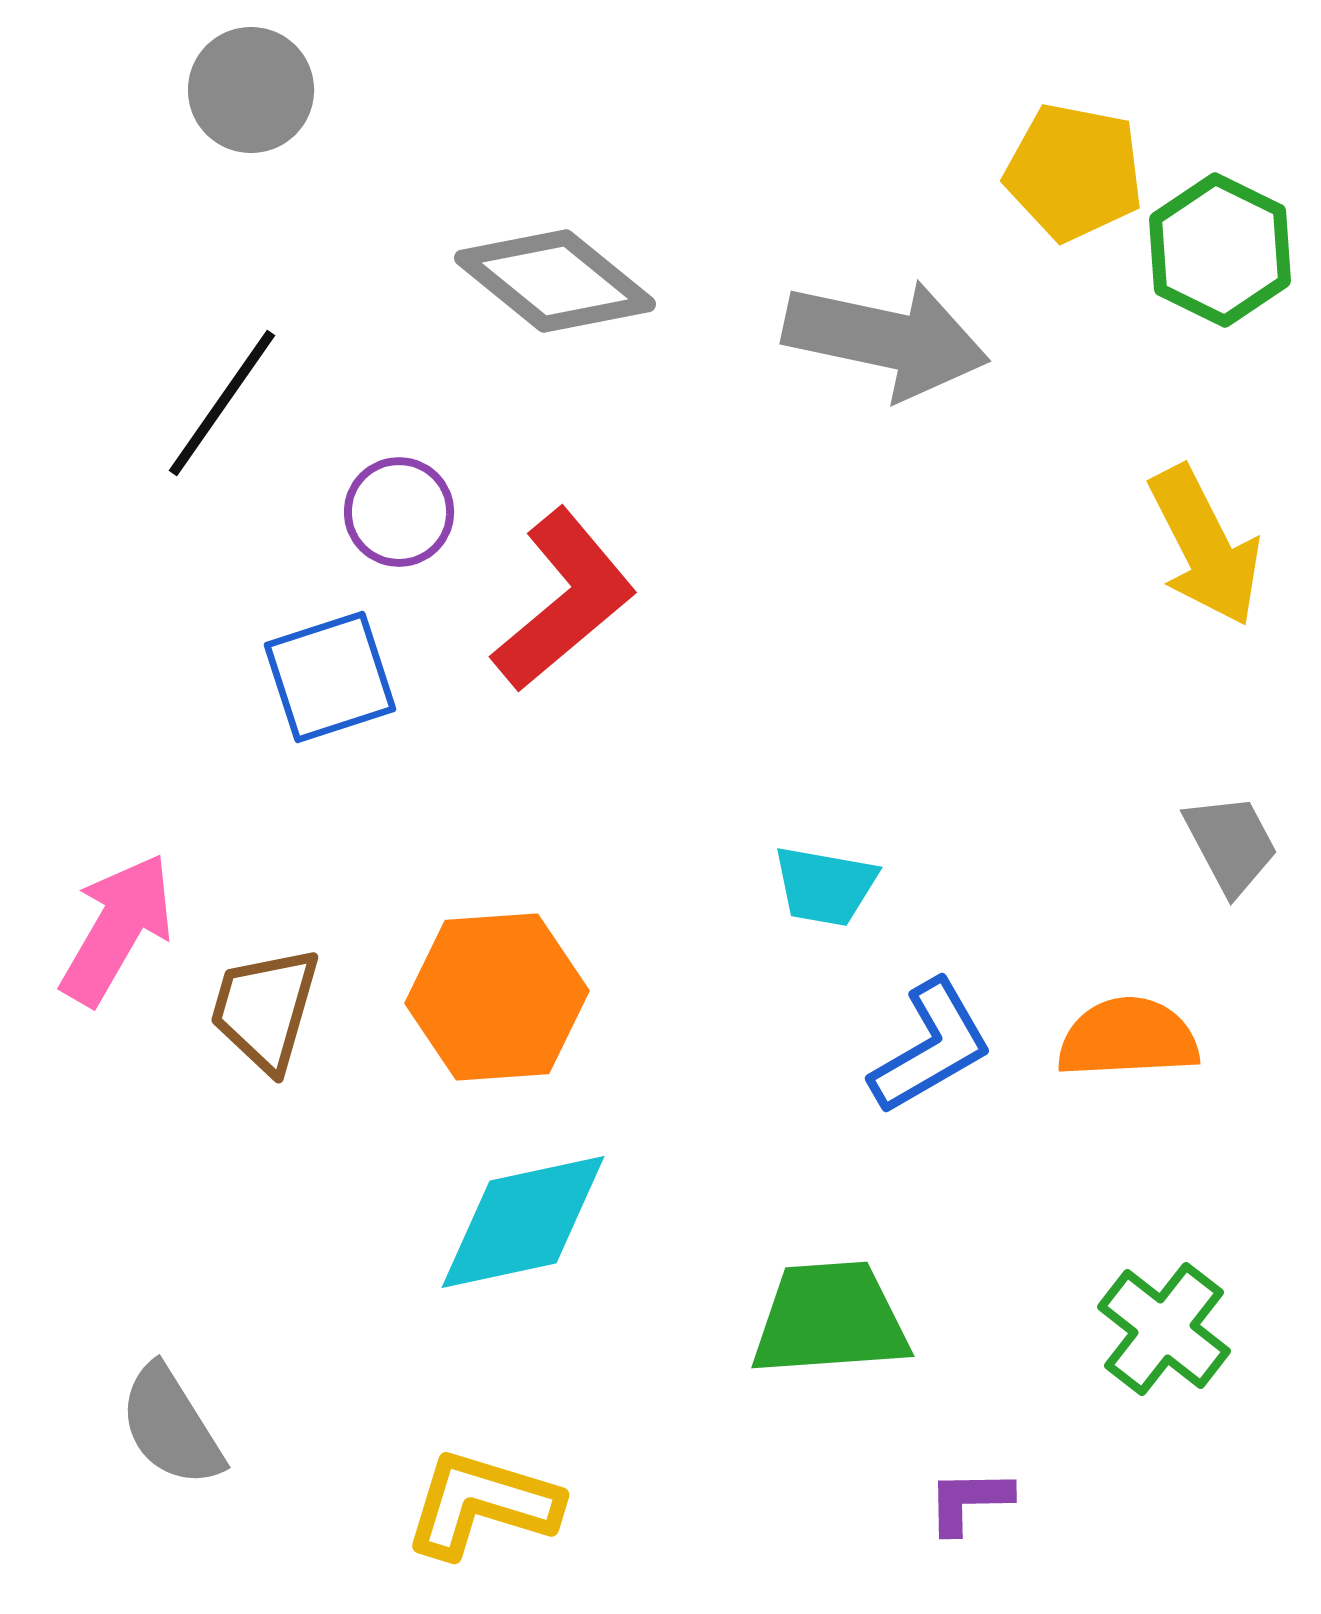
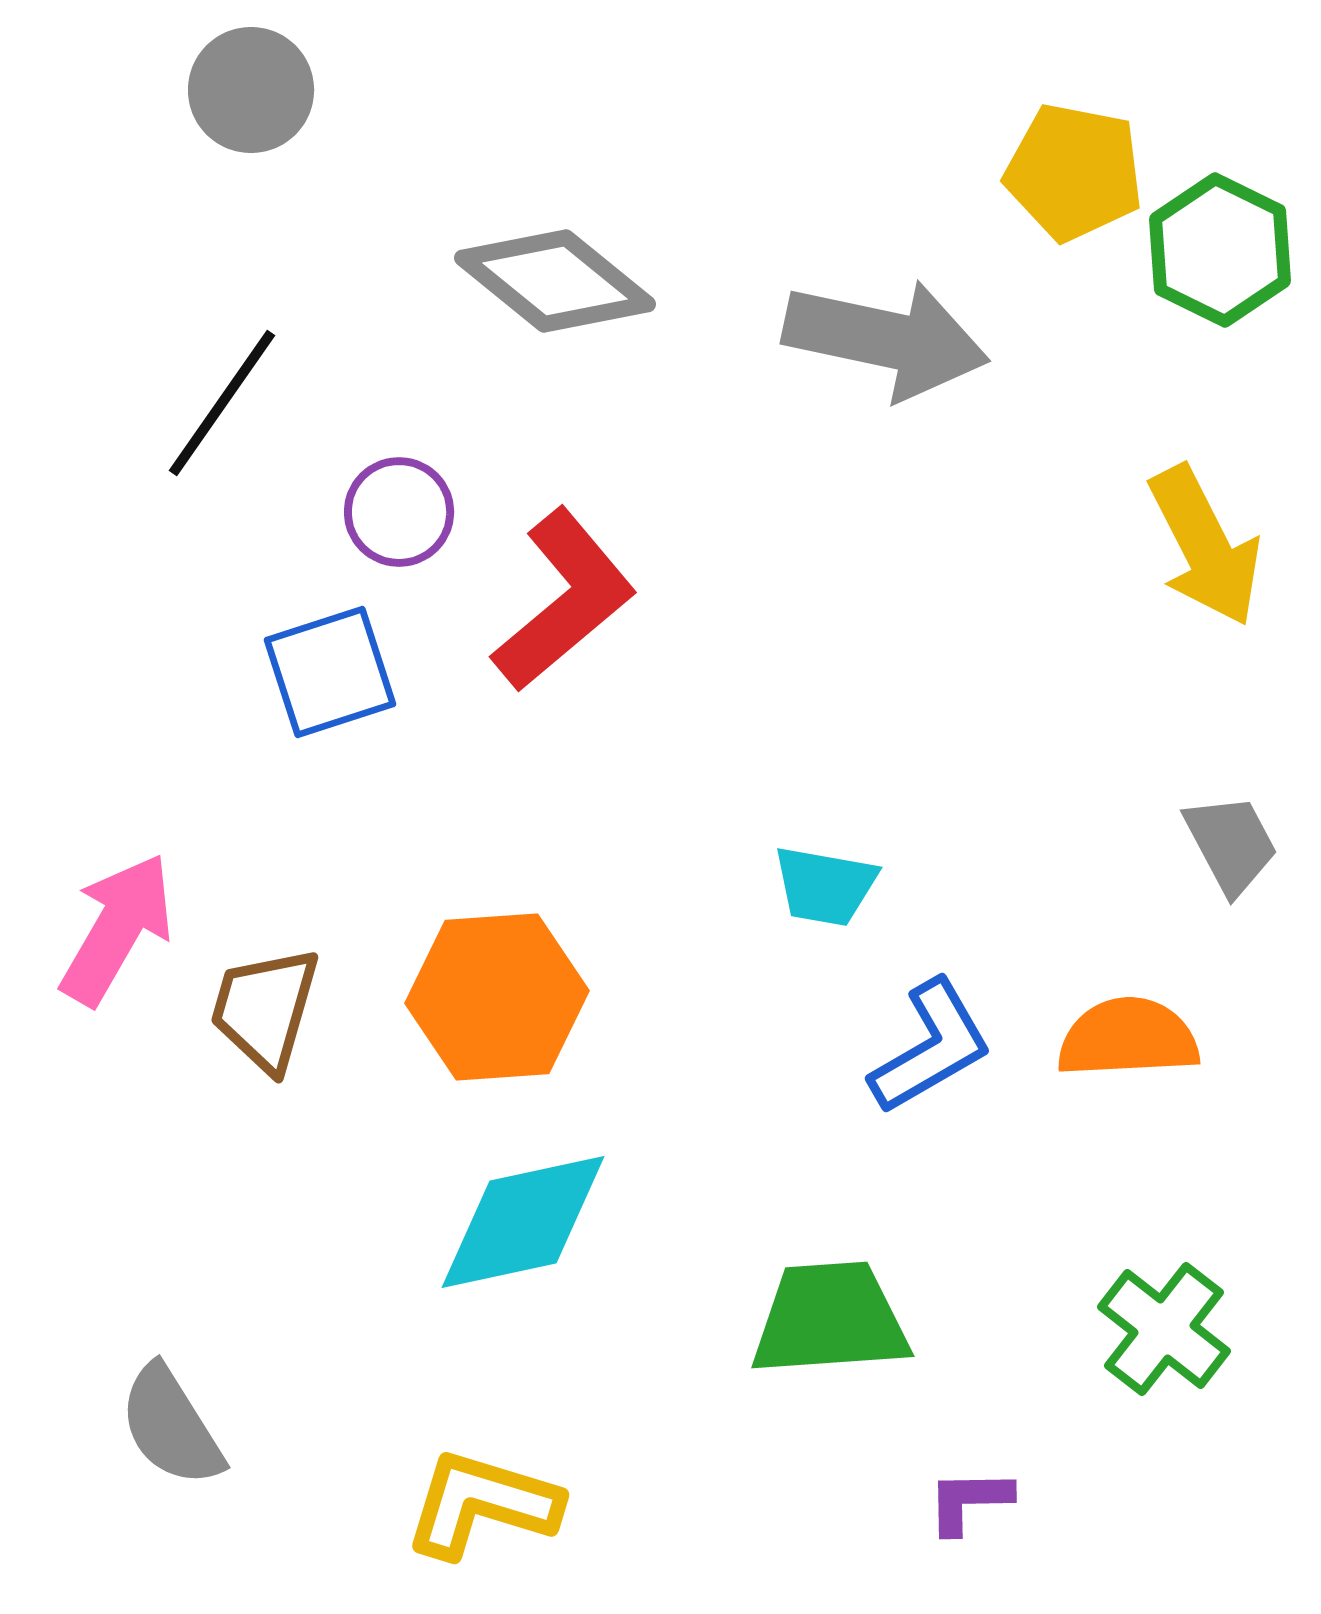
blue square: moved 5 px up
